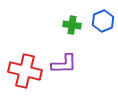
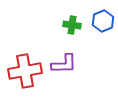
red cross: rotated 24 degrees counterclockwise
